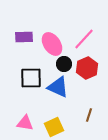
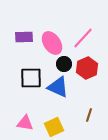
pink line: moved 1 px left, 1 px up
pink ellipse: moved 1 px up
